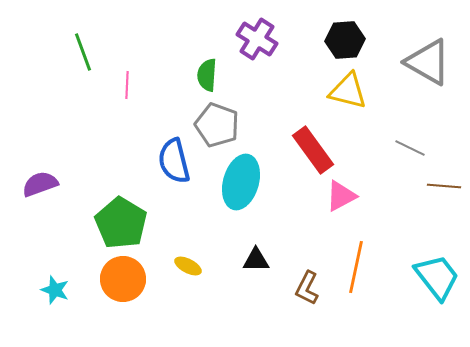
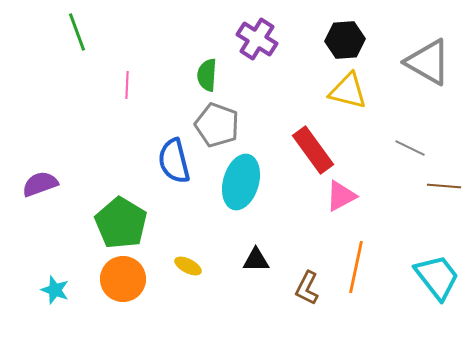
green line: moved 6 px left, 20 px up
